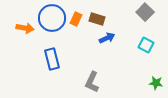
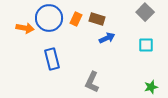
blue circle: moved 3 px left
cyan square: rotated 28 degrees counterclockwise
green star: moved 5 px left, 4 px down; rotated 24 degrees counterclockwise
